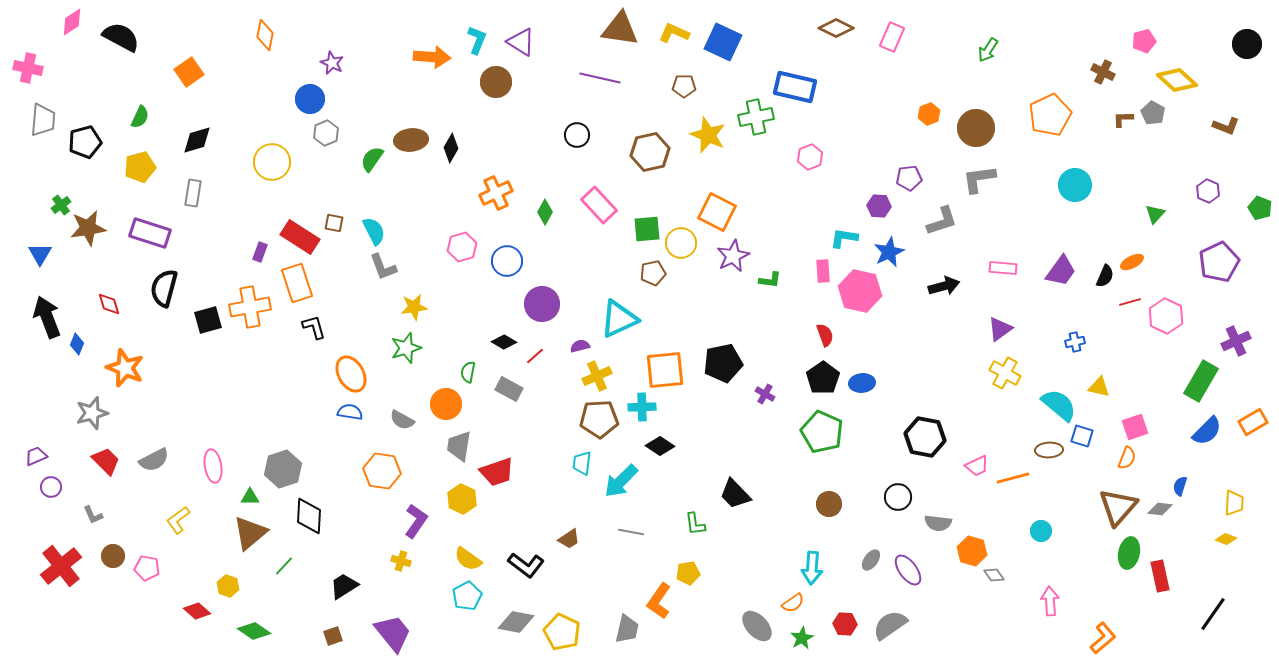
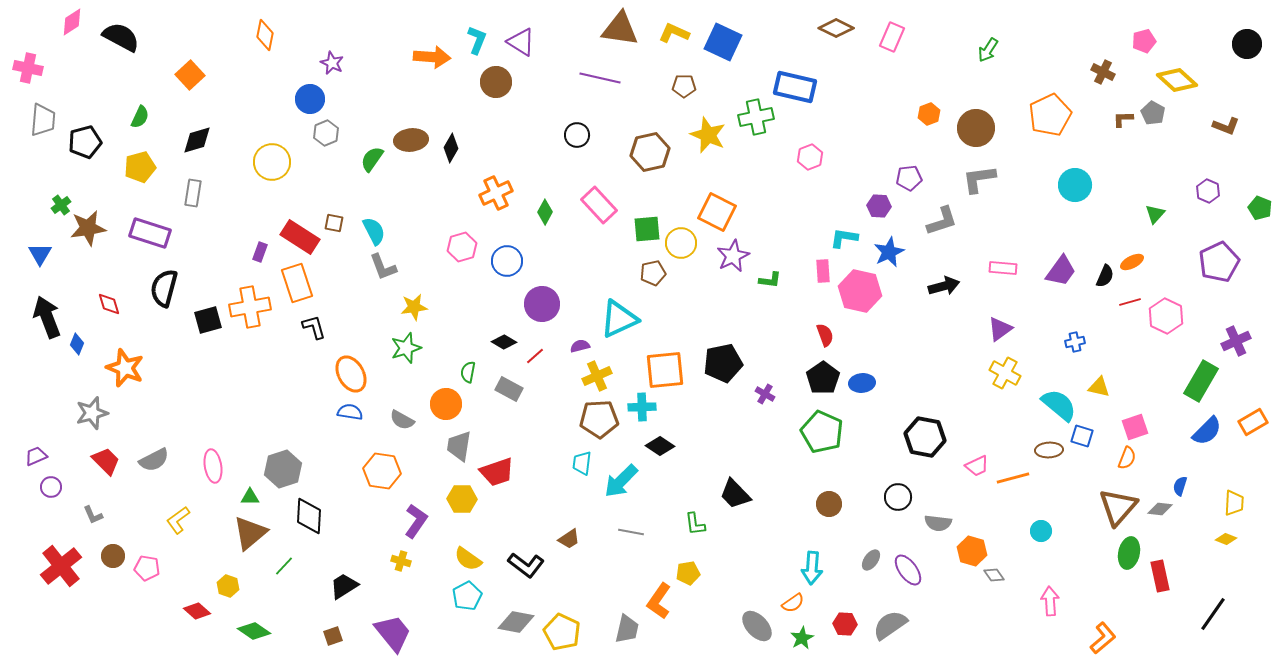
orange square at (189, 72): moved 1 px right, 3 px down; rotated 8 degrees counterclockwise
yellow hexagon at (462, 499): rotated 24 degrees counterclockwise
